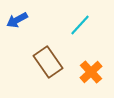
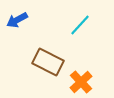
brown rectangle: rotated 28 degrees counterclockwise
orange cross: moved 10 px left, 10 px down
